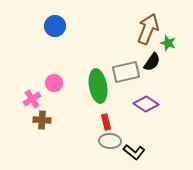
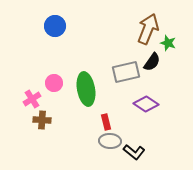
green ellipse: moved 12 px left, 3 px down
